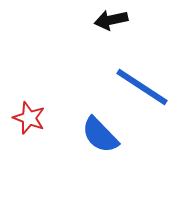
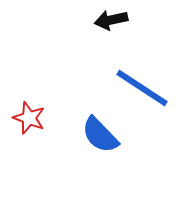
blue line: moved 1 px down
